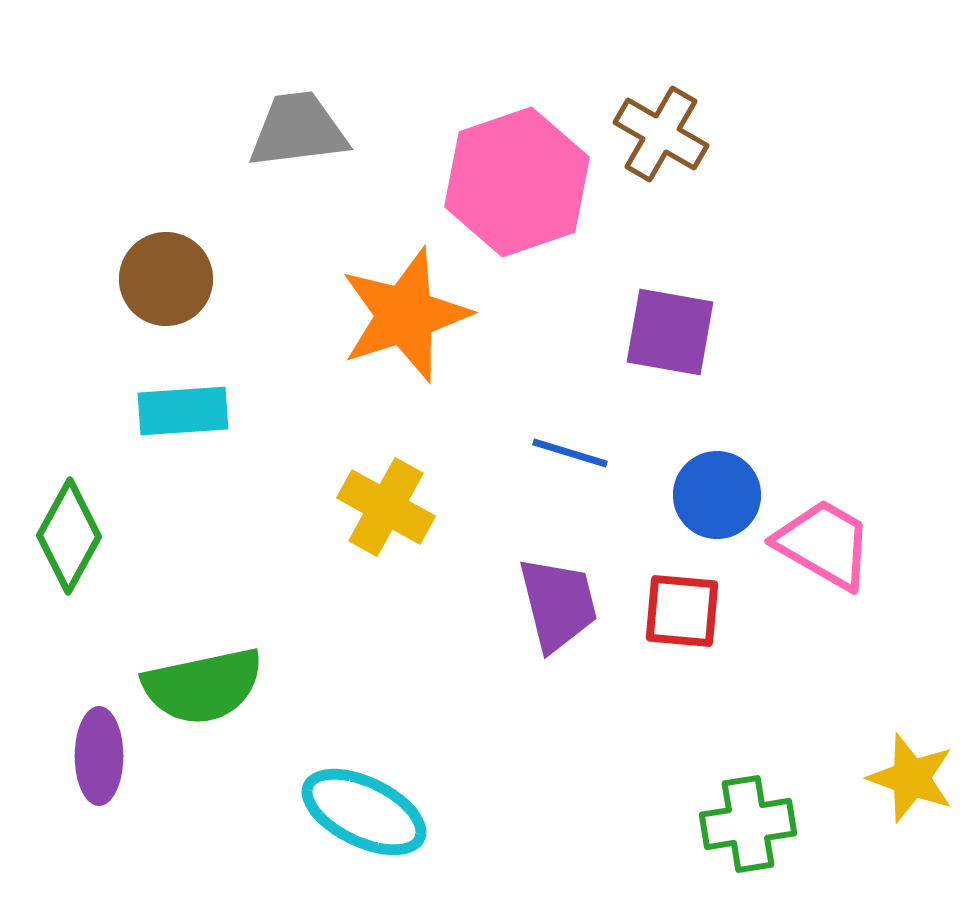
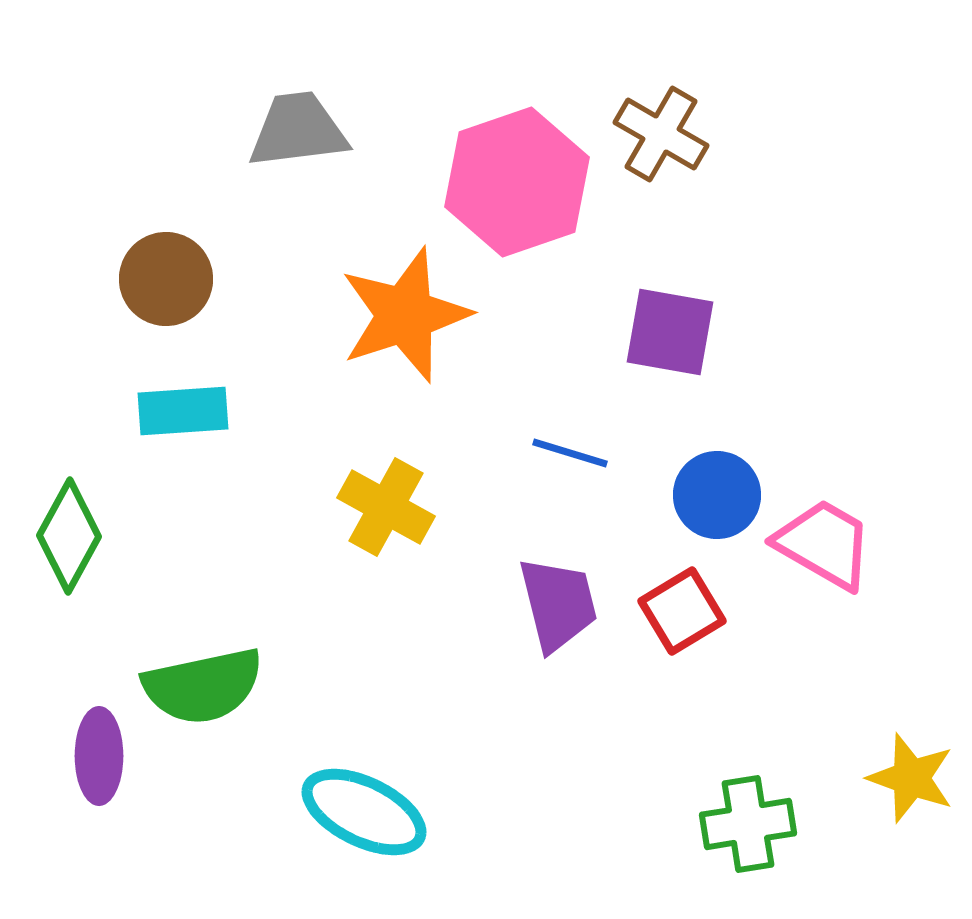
red square: rotated 36 degrees counterclockwise
